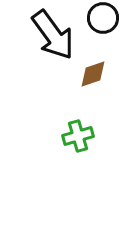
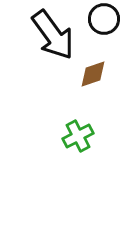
black circle: moved 1 px right, 1 px down
green cross: rotated 12 degrees counterclockwise
